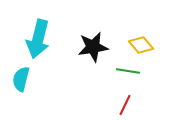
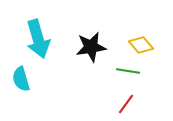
cyan arrow: rotated 30 degrees counterclockwise
black star: moved 2 px left
cyan semicircle: rotated 30 degrees counterclockwise
red line: moved 1 px right, 1 px up; rotated 10 degrees clockwise
